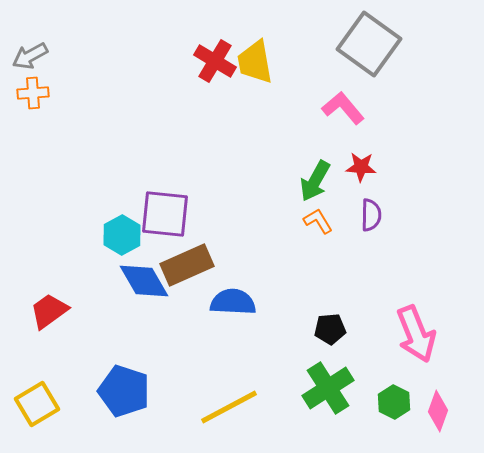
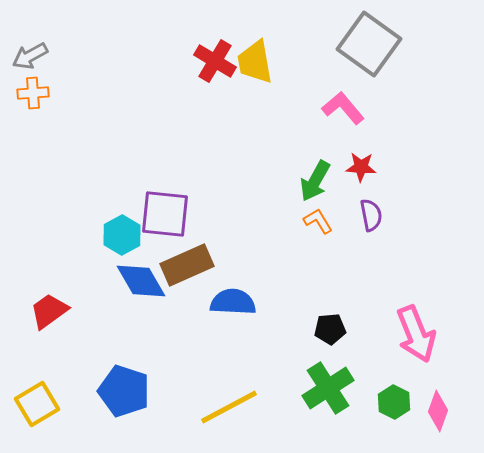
purple semicircle: rotated 12 degrees counterclockwise
blue diamond: moved 3 px left
